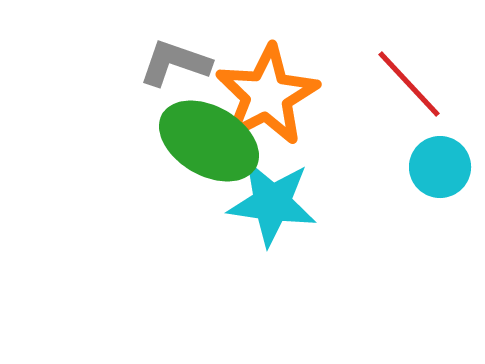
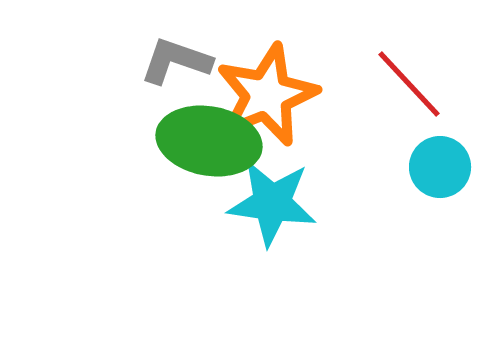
gray L-shape: moved 1 px right, 2 px up
orange star: rotated 6 degrees clockwise
green ellipse: rotated 20 degrees counterclockwise
